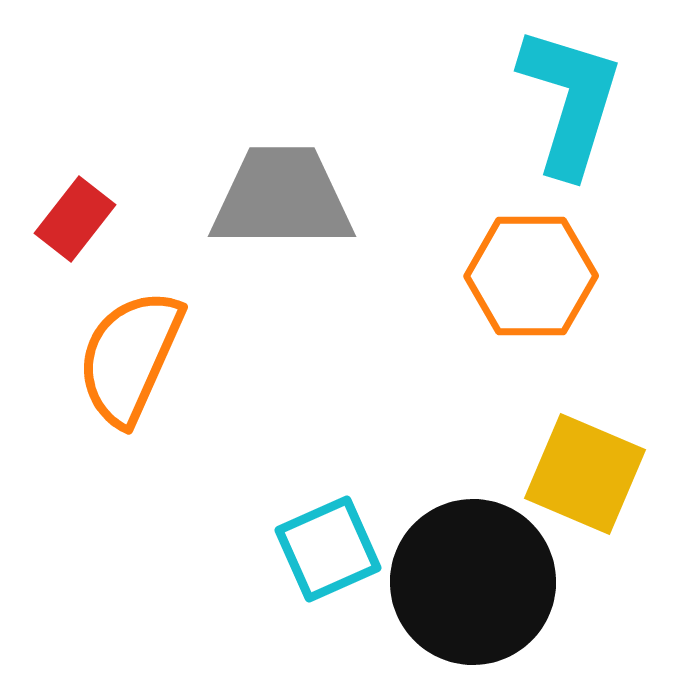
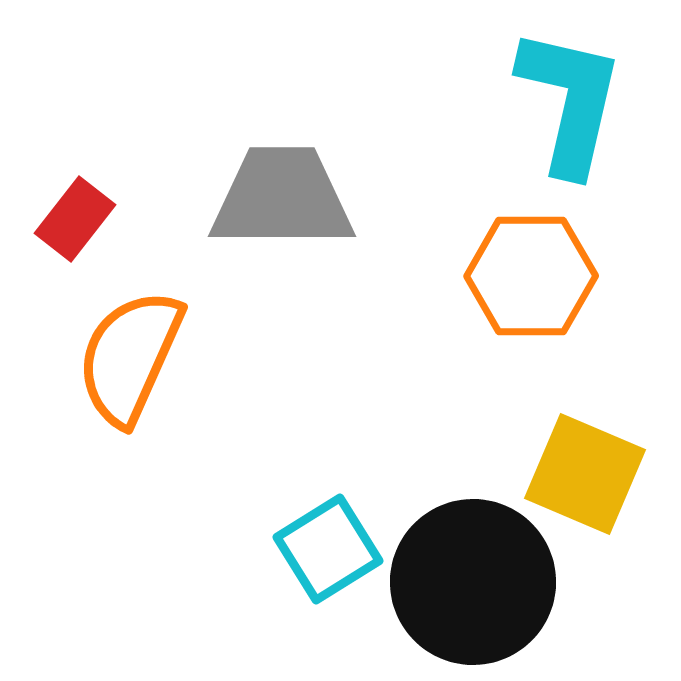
cyan L-shape: rotated 4 degrees counterclockwise
cyan square: rotated 8 degrees counterclockwise
